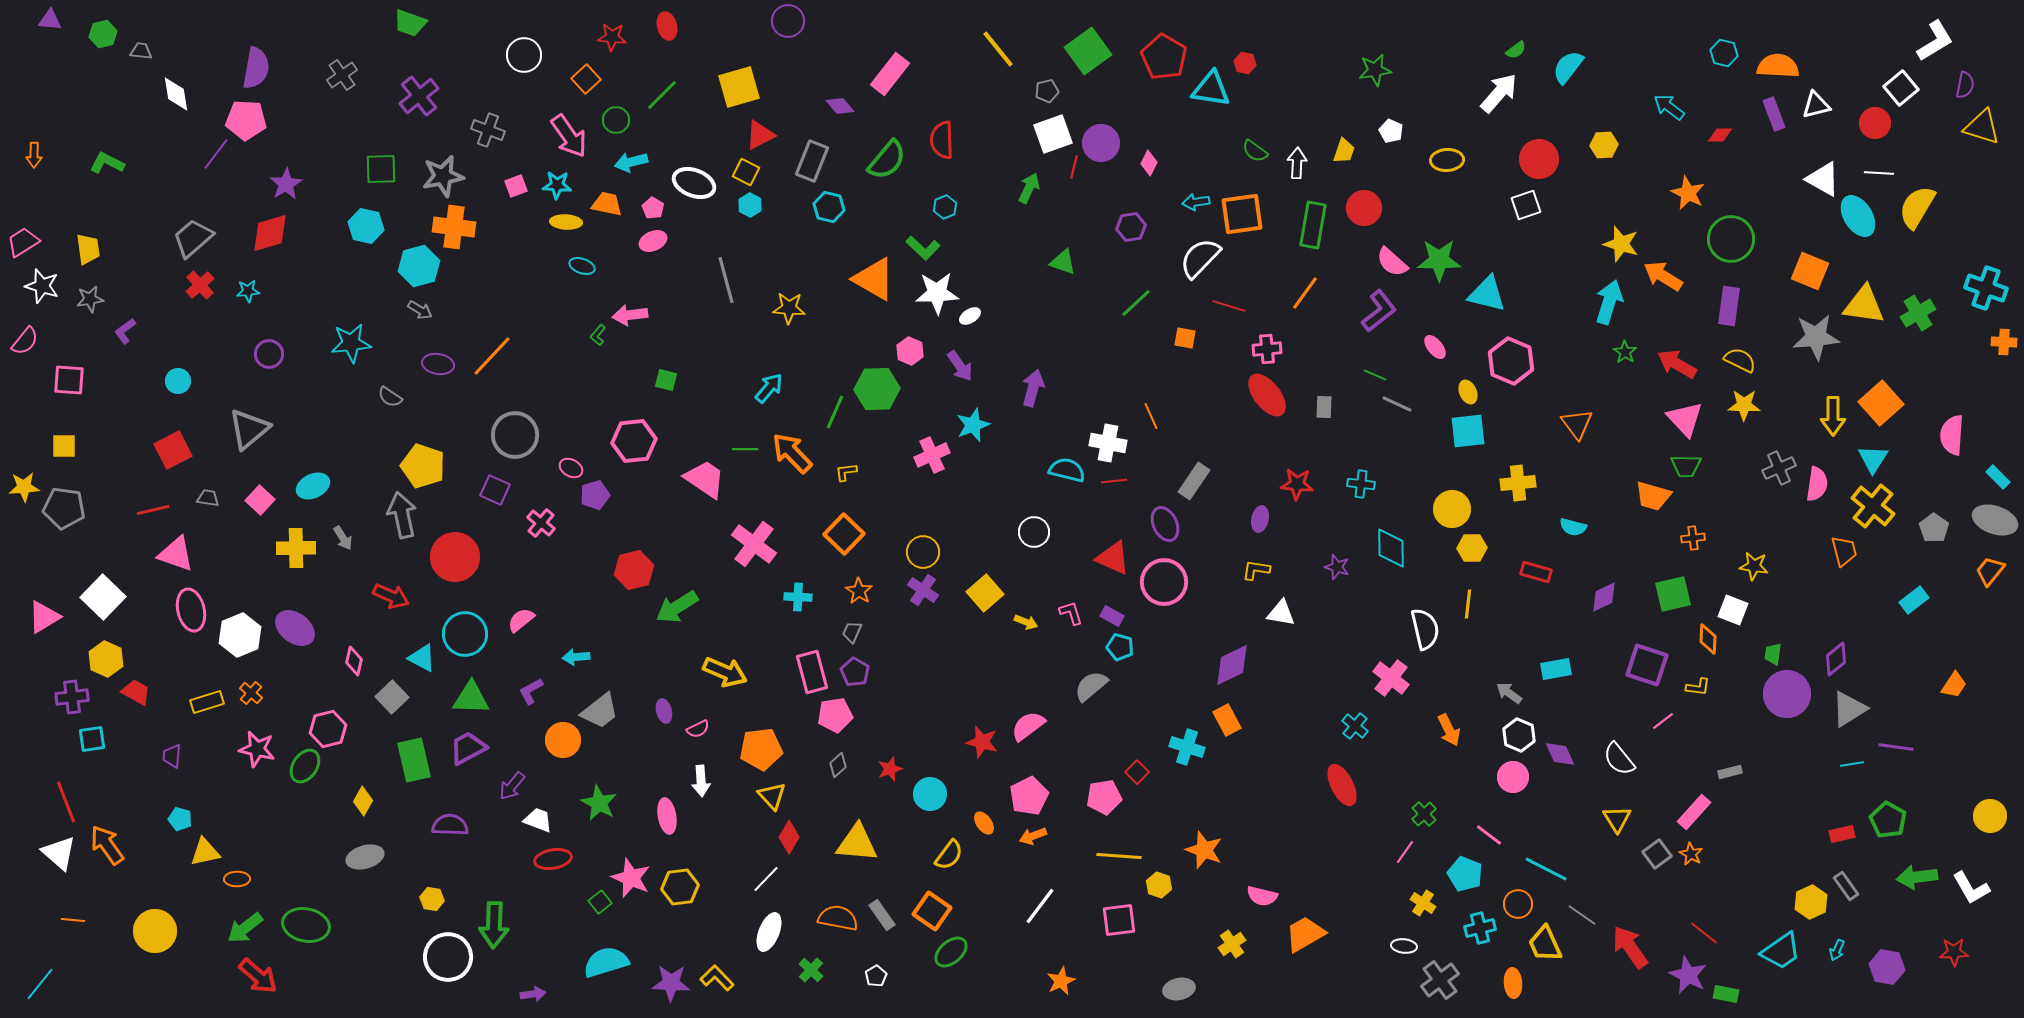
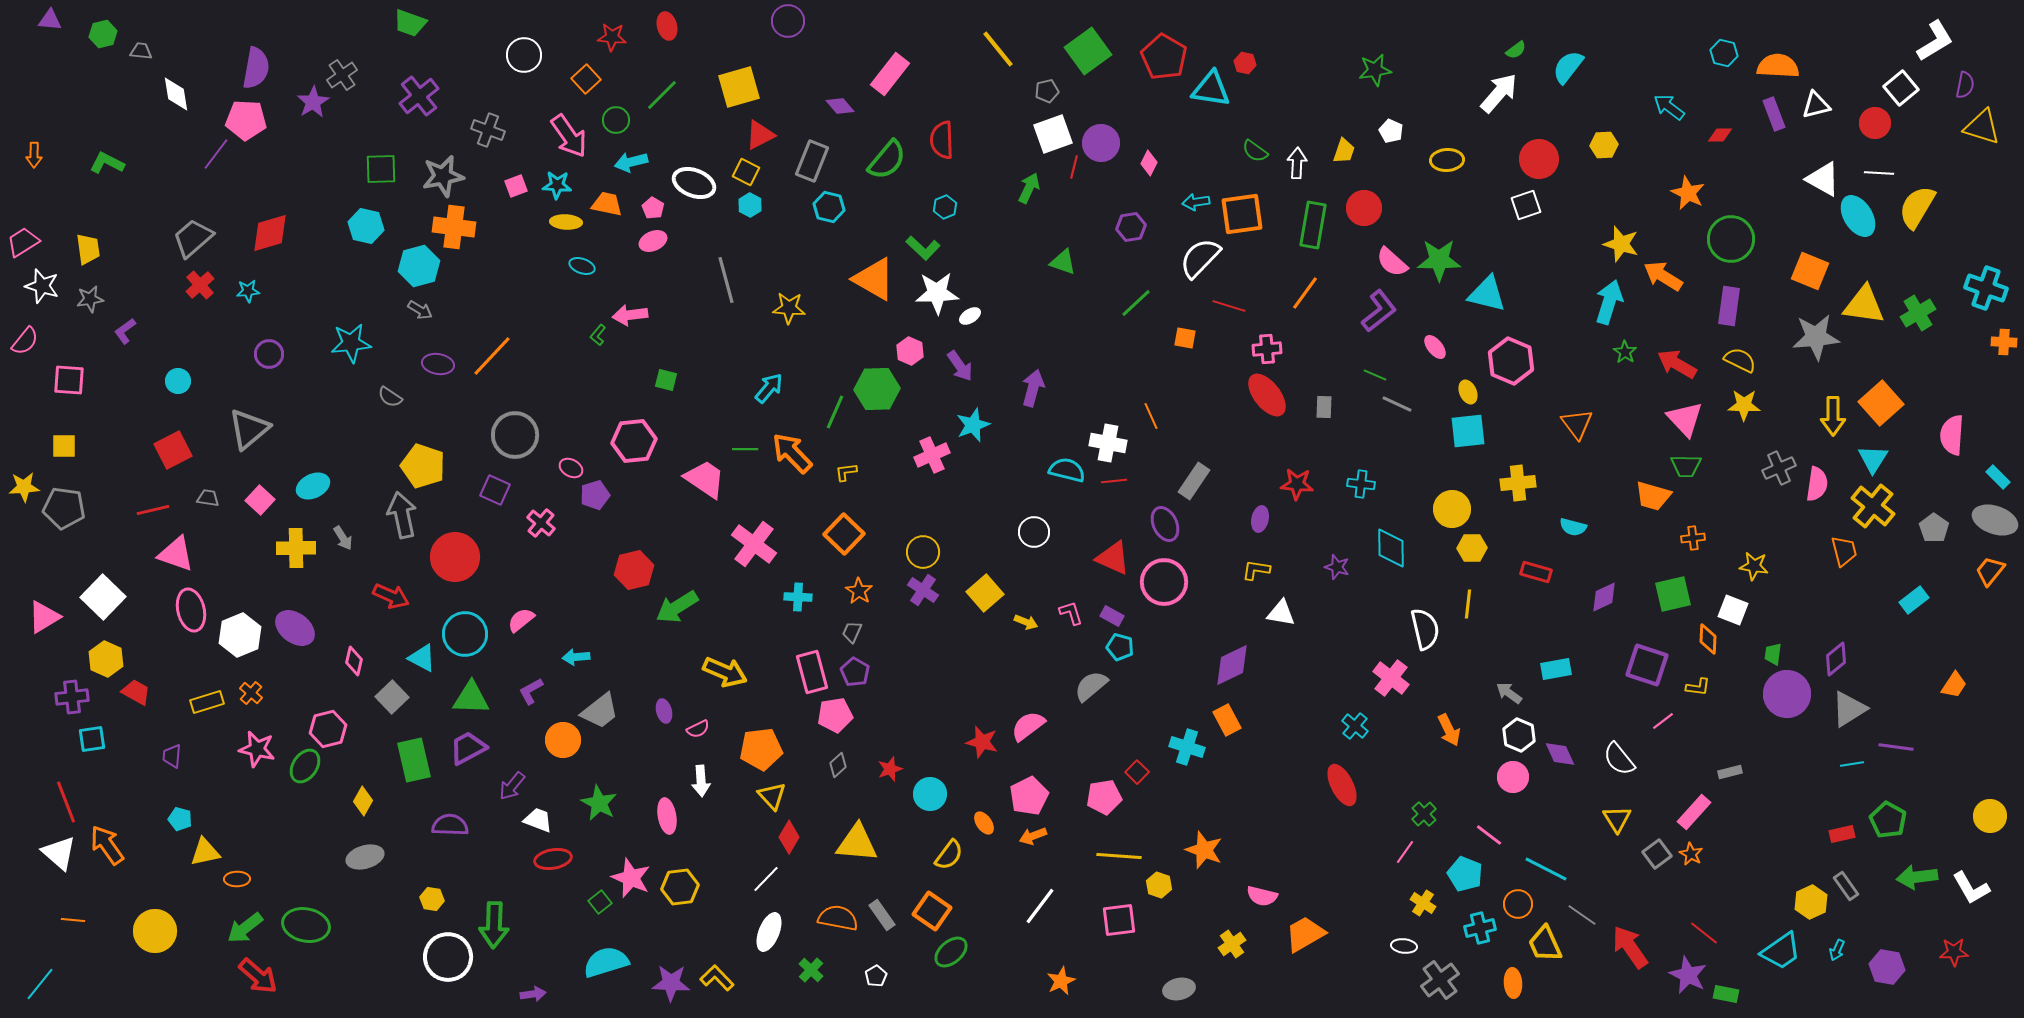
purple star at (286, 184): moved 27 px right, 82 px up
